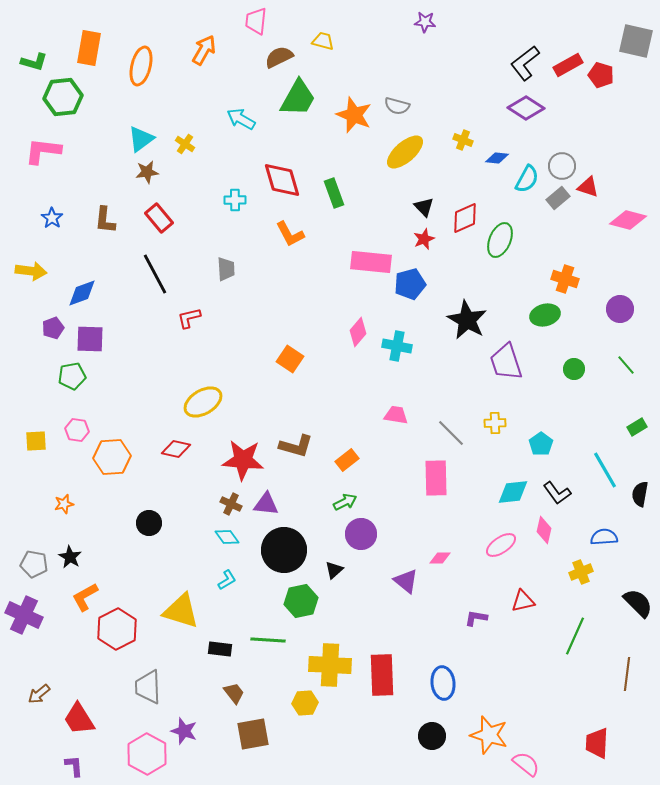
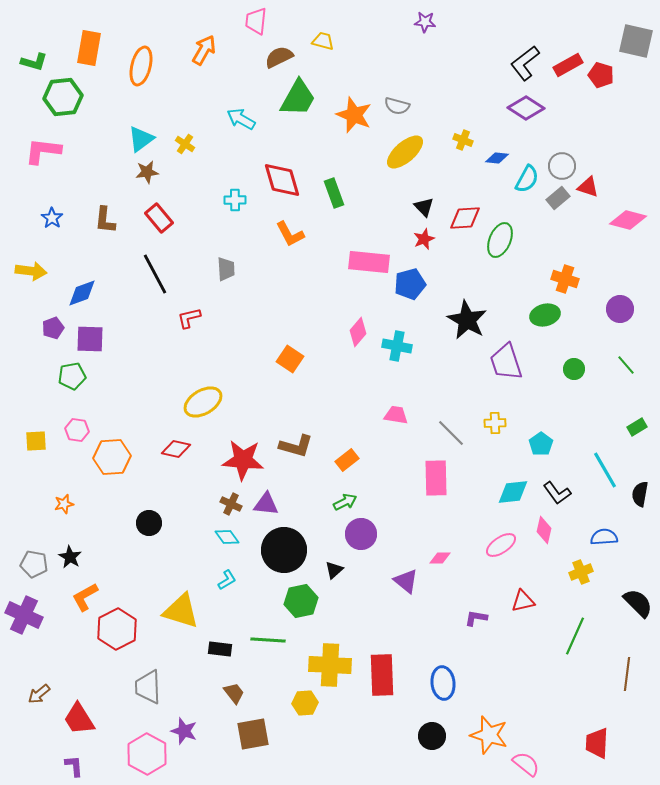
red diamond at (465, 218): rotated 20 degrees clockwise
pink rectangle at (371, 262): moved 2 px left
